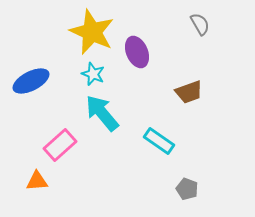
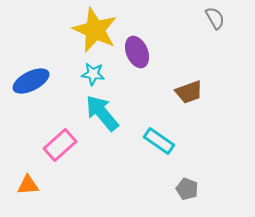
gray semicircle: moved 15 px right, 6 px up
yellow star: moved 3 px right, 2 px up
cyan star: rotated 15 degrees counterclockwise
orange triangle: moved 9 px left, 4 px down
